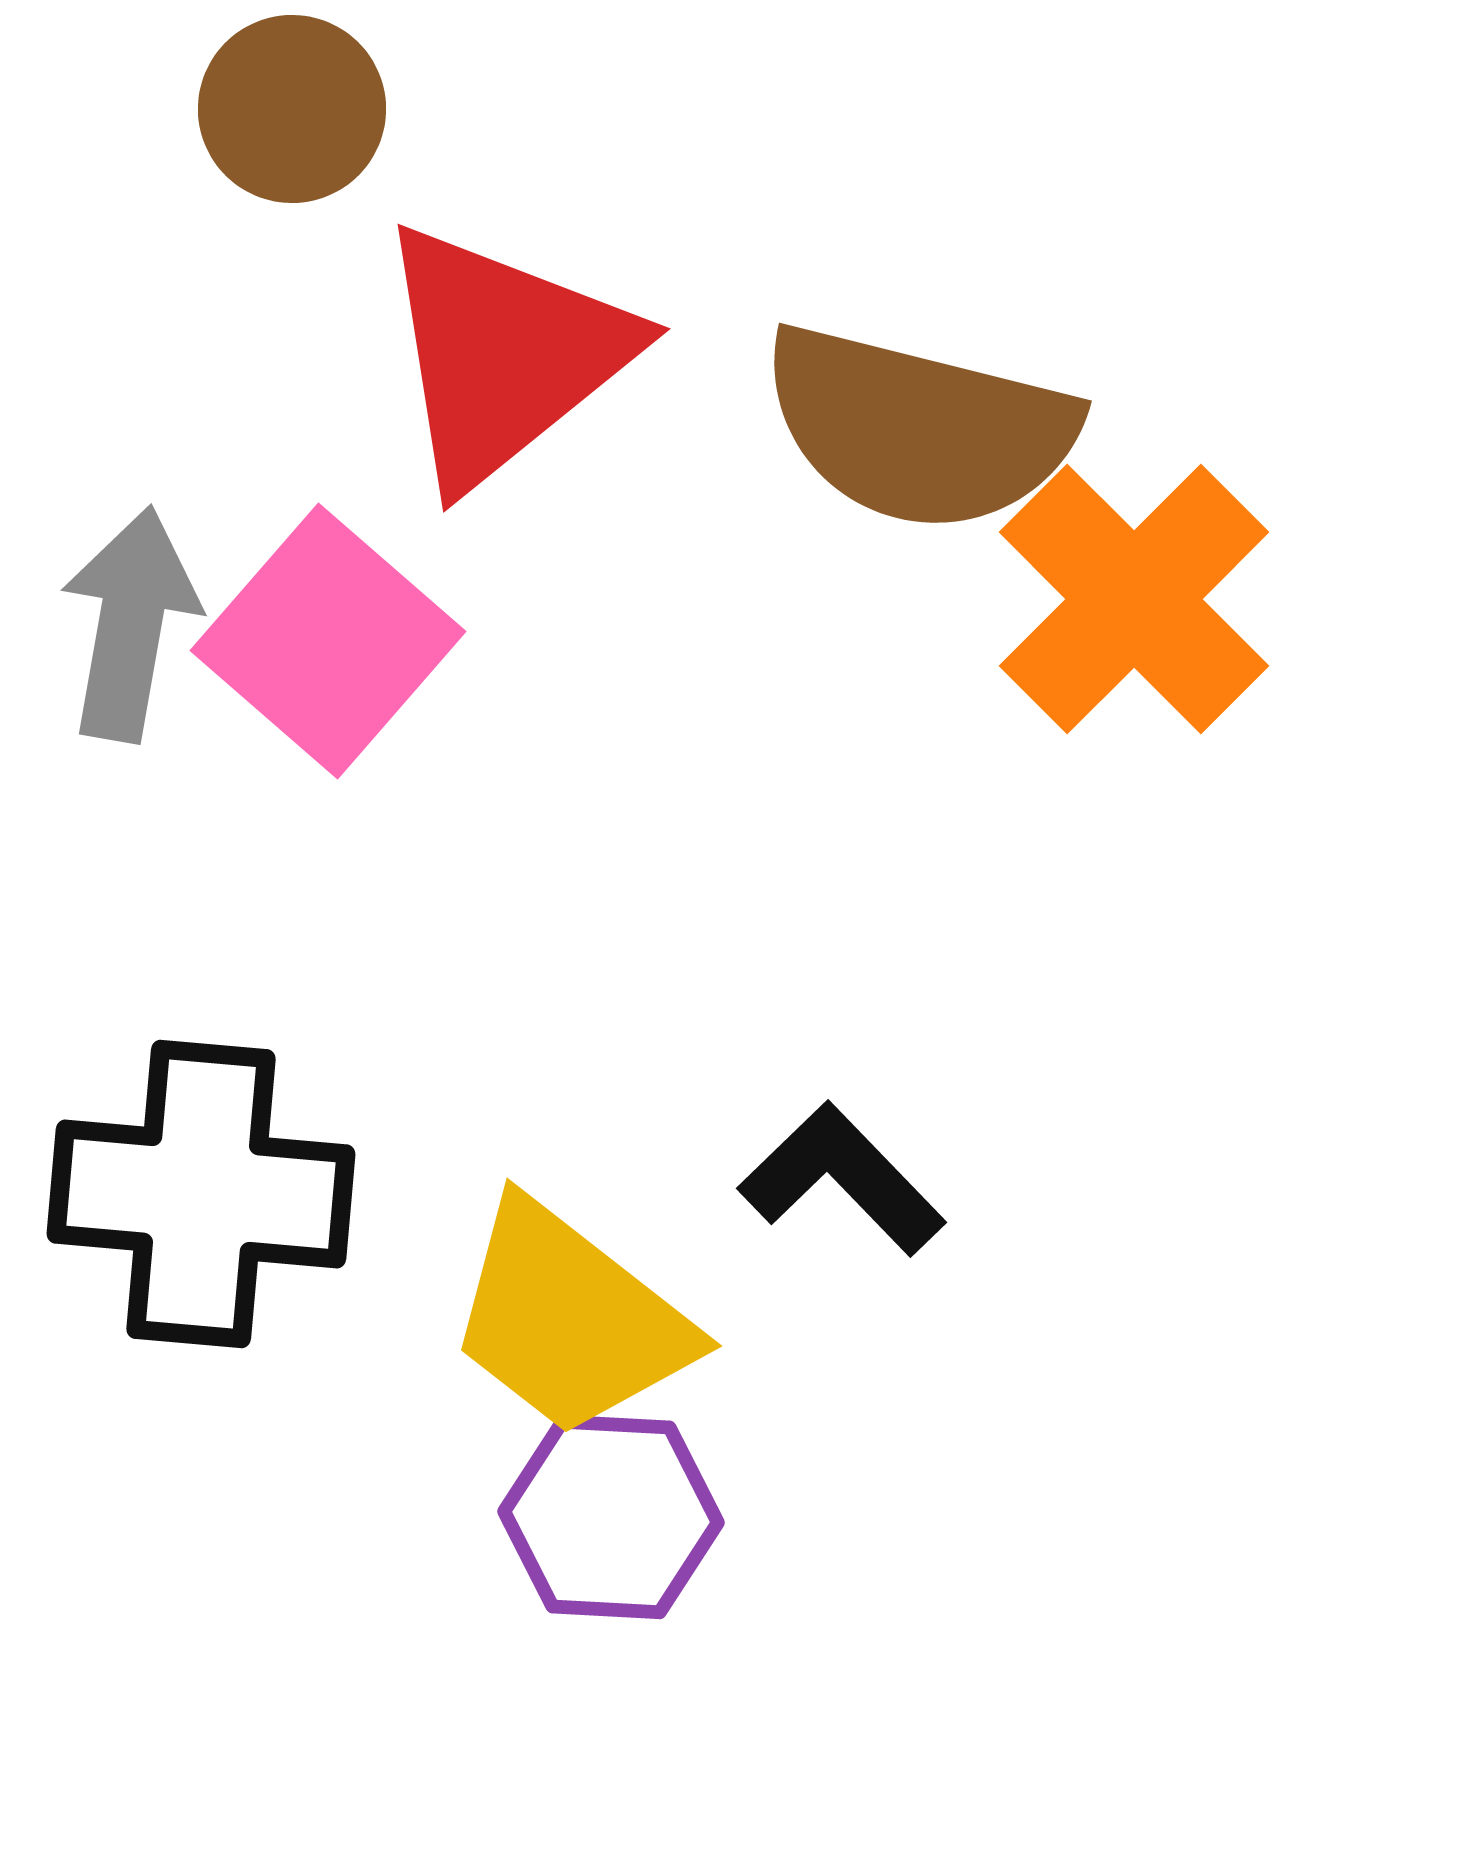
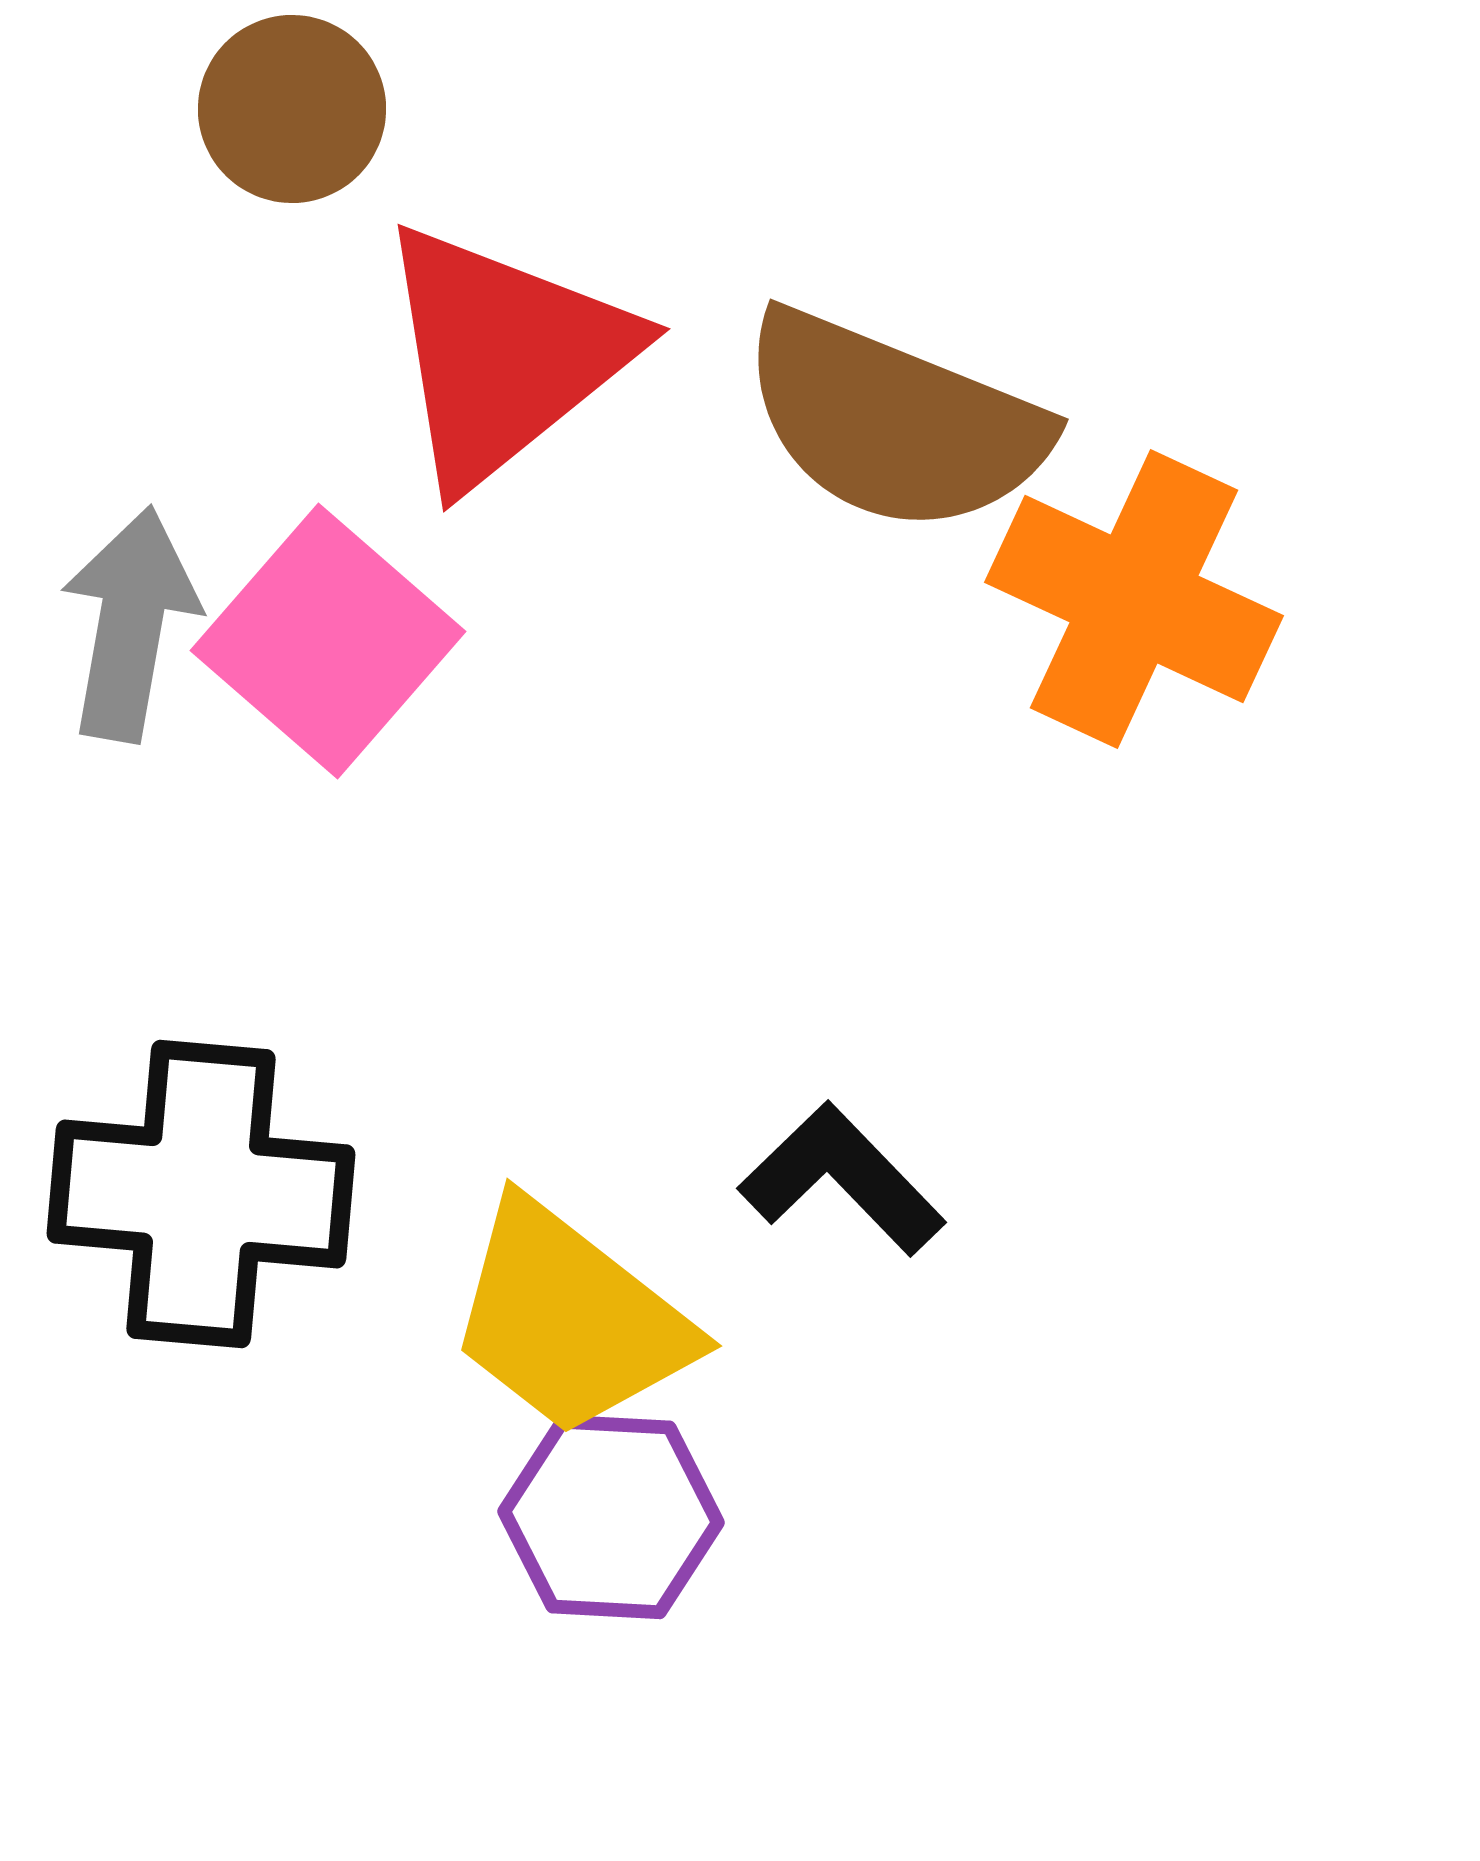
brown semicircle: moved 25 px left, 6 px up; rotated 8 degrees clockwise
orange cross: rotated 20 degrees counterclockwise
